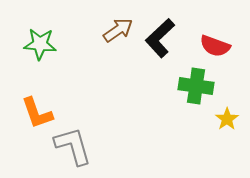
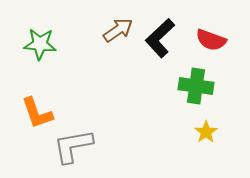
red semicircle: moved 4 px left, 6 px up
yellow star: moved 21 px left, 13 px down
gray L-shape: rotated 84 degrees counterclockwise
